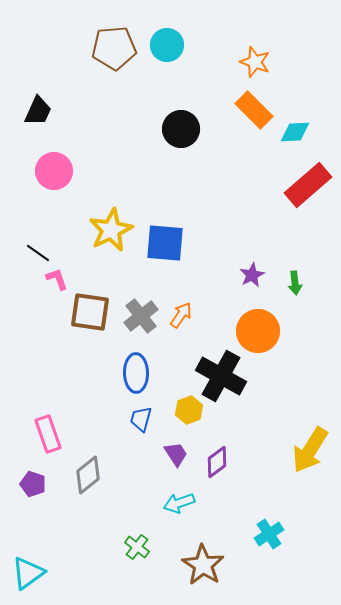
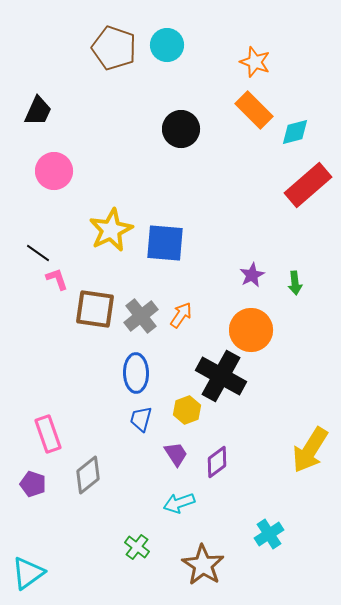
brown pentagon: rotated 24 degrees clockwise
cyan diamond: rotated 12 degrees counterclockwise
brown square: moved 5 px right, 3 px up
orange circle: moved 7 px left, 1 px up
yellow hexagon: moved 2 px left
